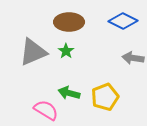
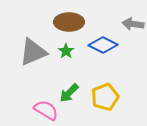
blue diamond: moved 20 px left, 24 px down
gray arrow: moved 34 px up
green arrow: rotated 60 degrees counterclockwise
